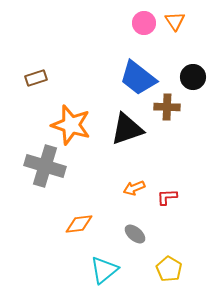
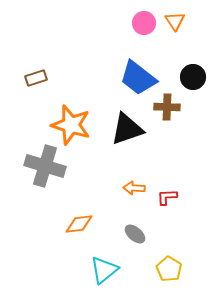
orange arrow: rotated 25 degrees clockwise
